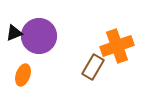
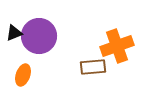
brown rectangle: rotated 55 degrees clockwise
